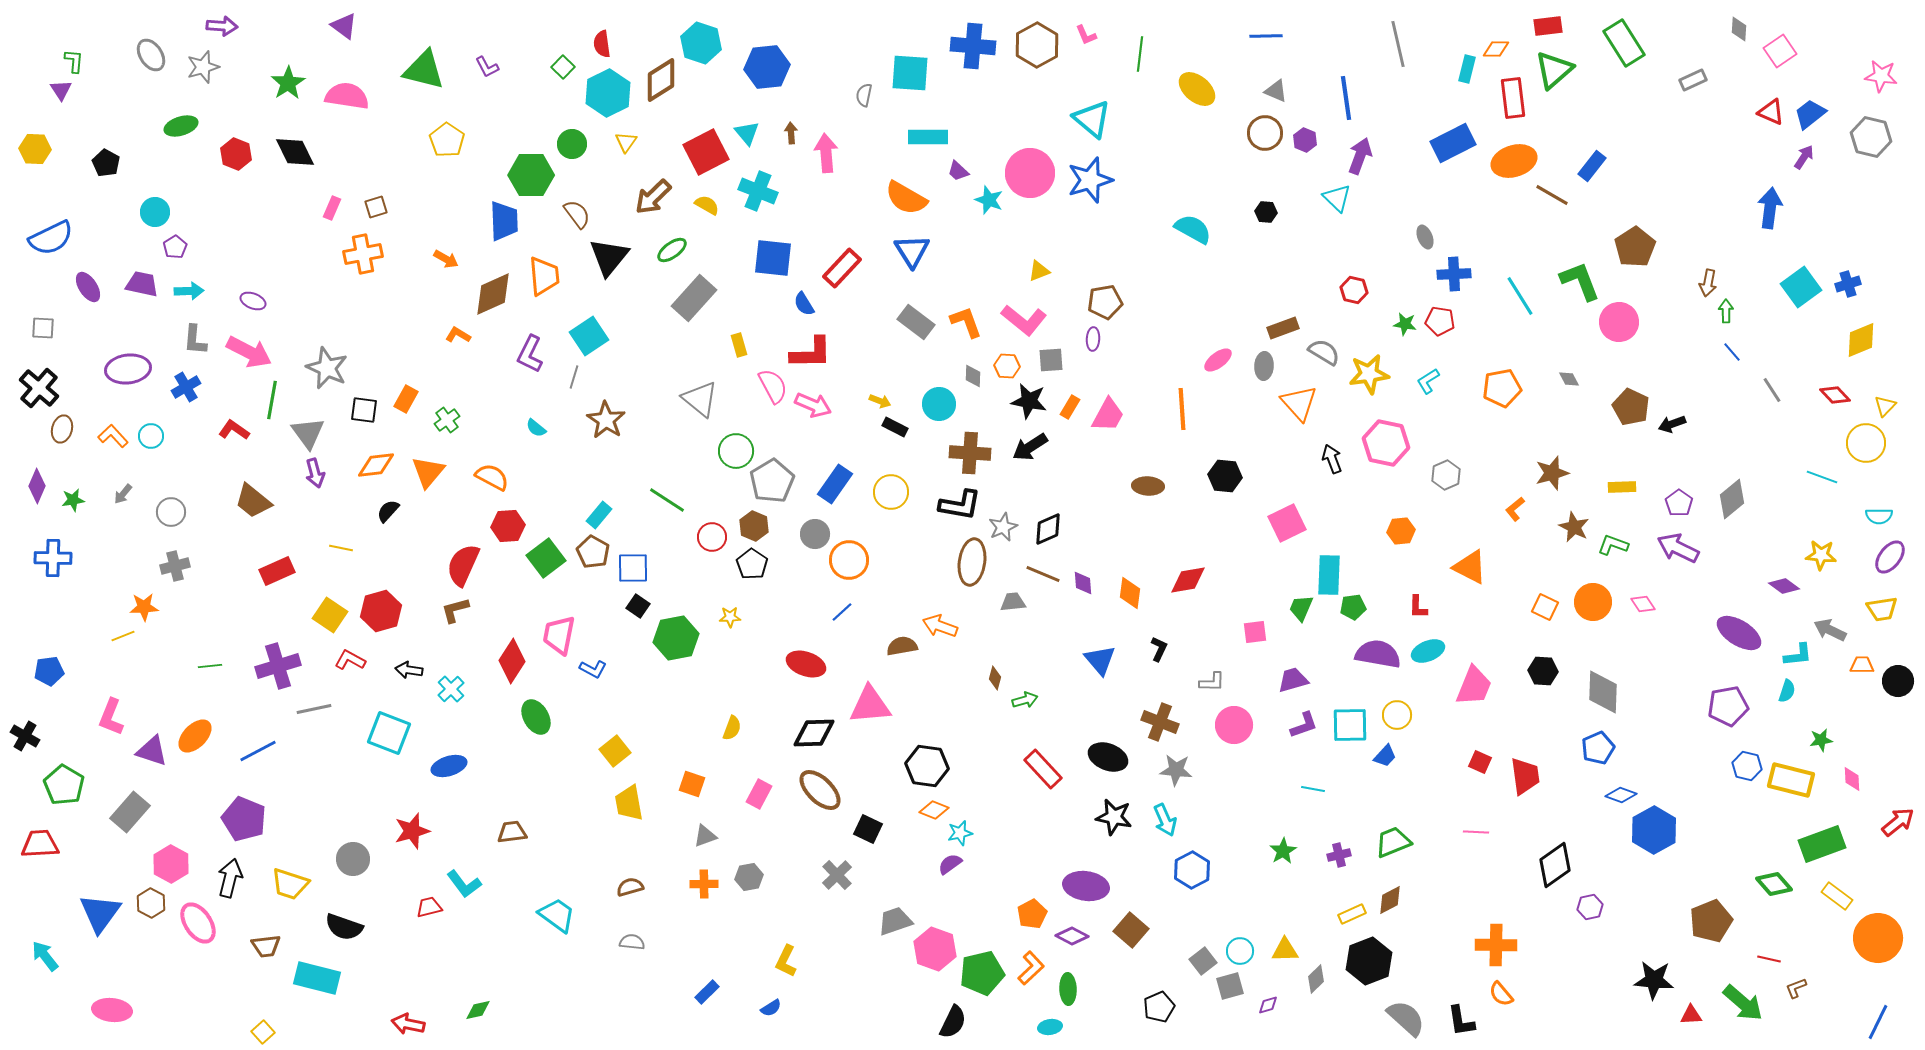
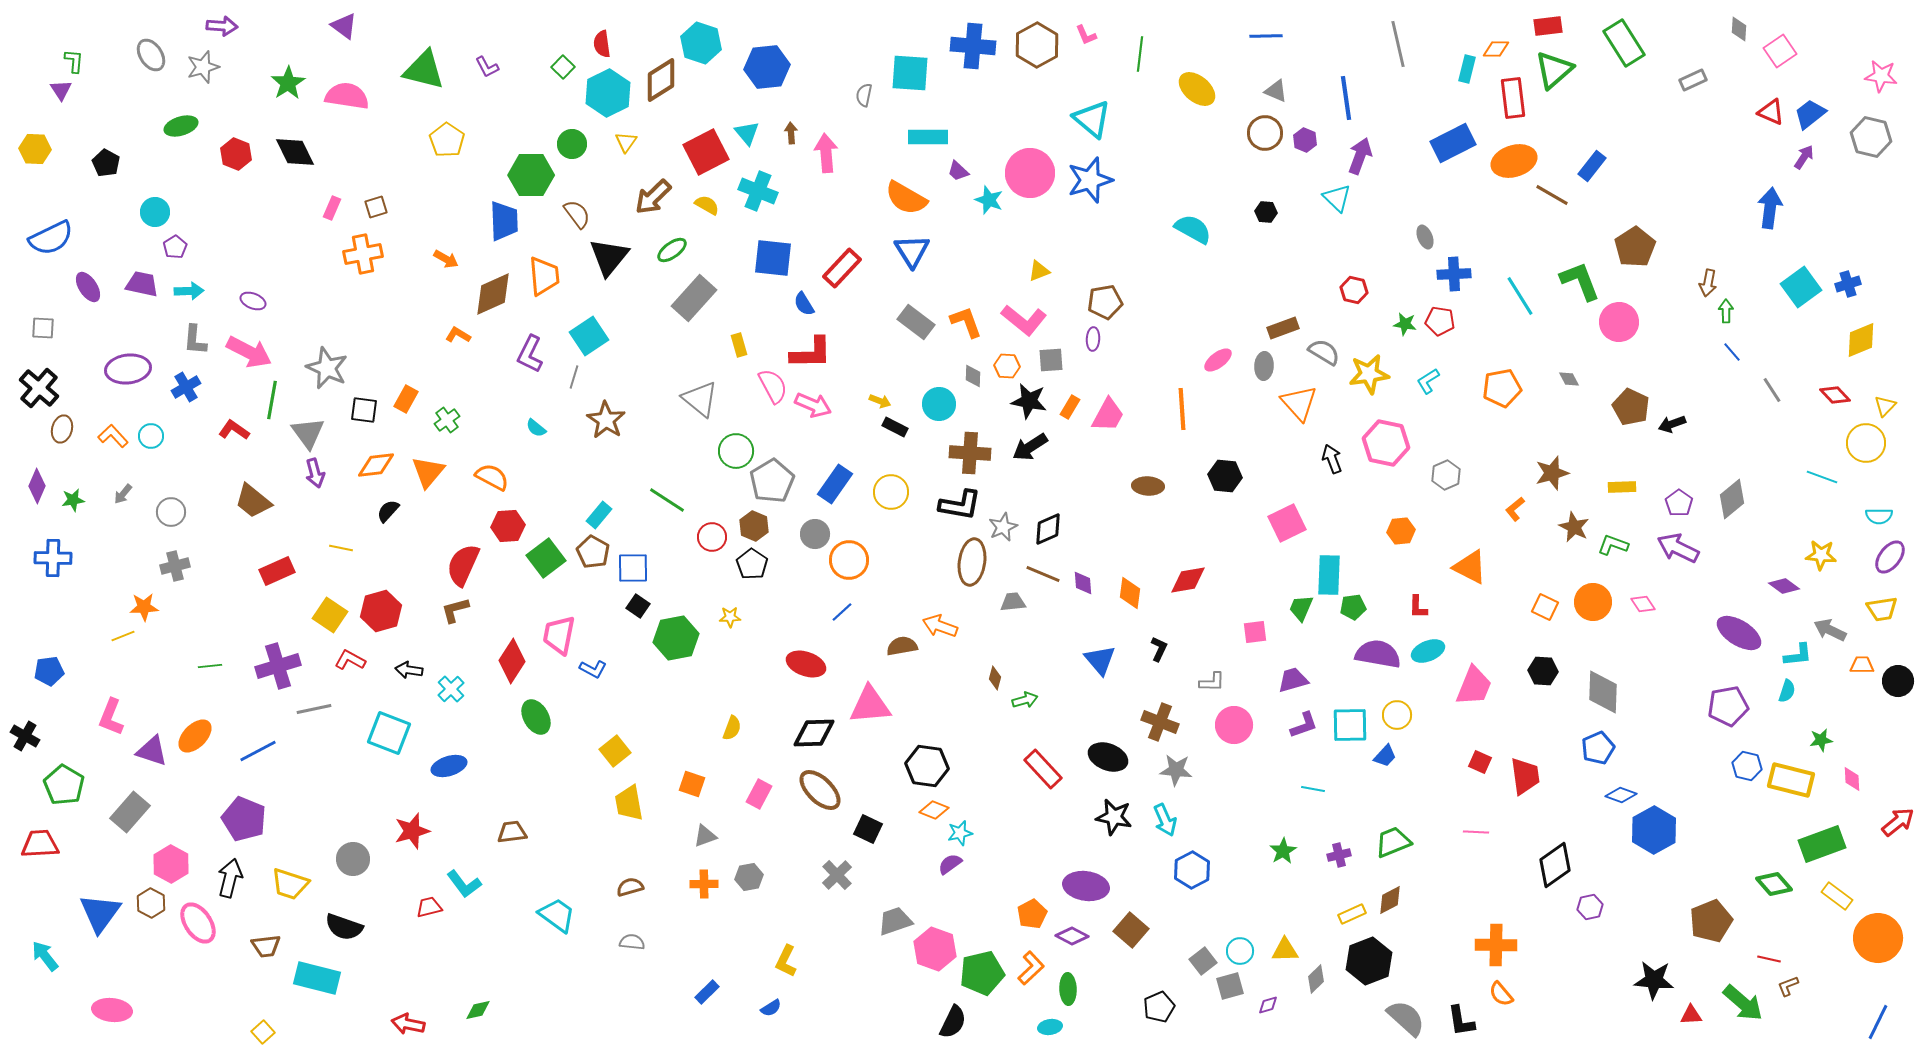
brown L-shape at (1796, 988): moved 8 px left, 2 px up
